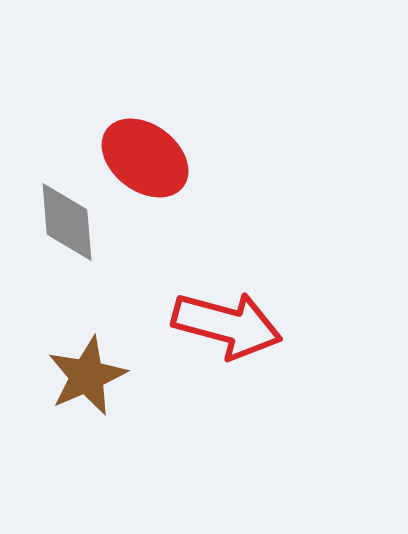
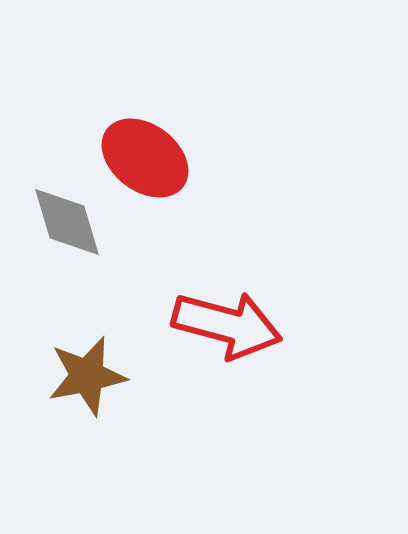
gray diamond: rotated 12 degrees counterclockwise
brown star: rotated 12 degrees clockwise
